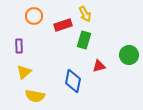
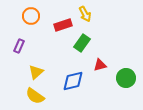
orange circle: moved 3 px left
green rectangle: moved 2 px left, 3 px down; rotated 18 degrees clockwise
purple rectangle: rotated 24 degrees clockwise
green circle: moved 3 px left, 23 px down
red triangle: moved 1 px right, 1 px up
yellow triangle: moved 12 px right
blue diamond: rotated 65 degrees clockwise
yellow semicircle: rotated 24 degrees clockwise
